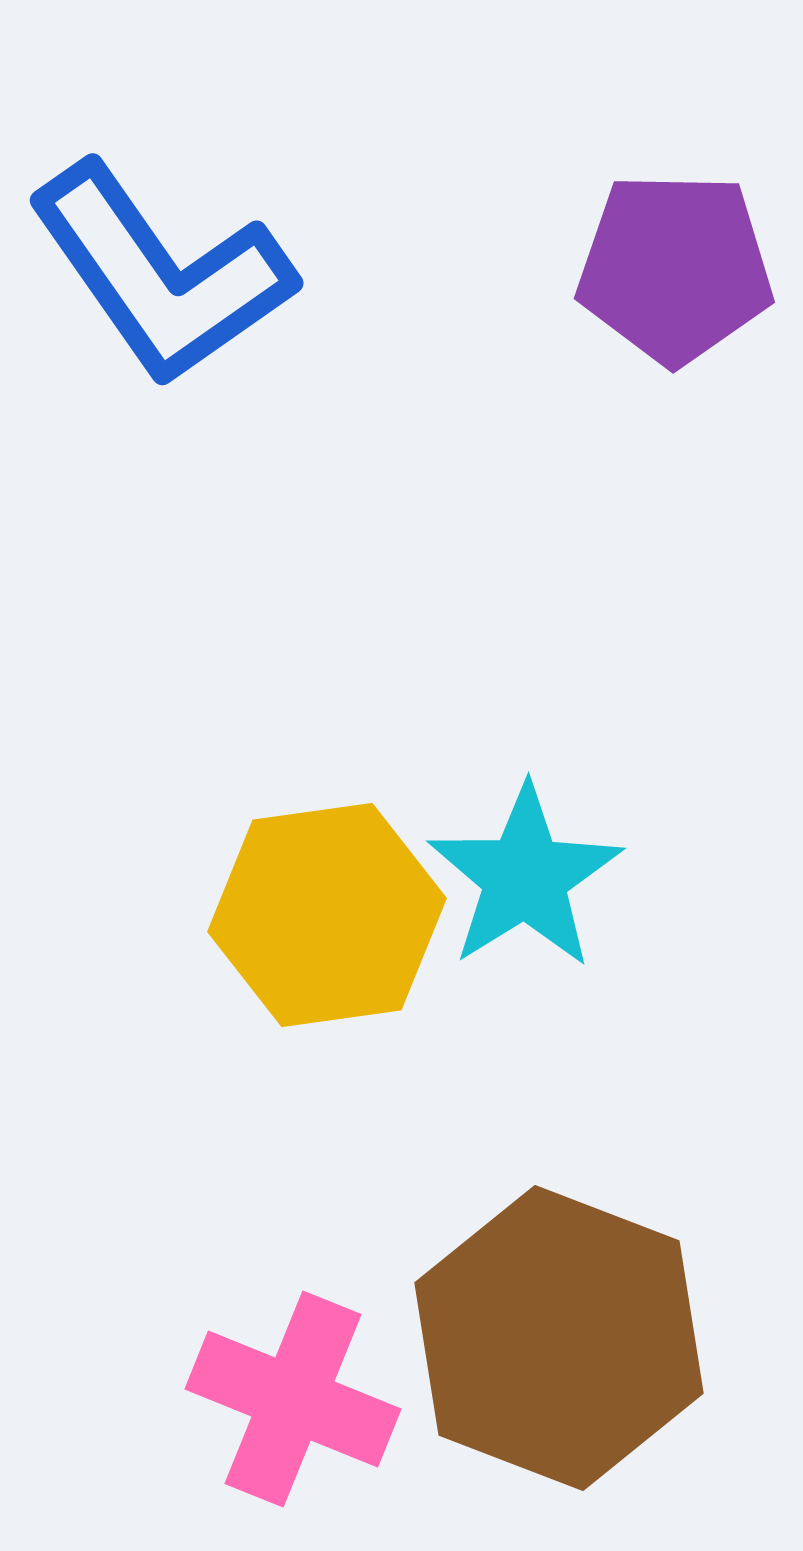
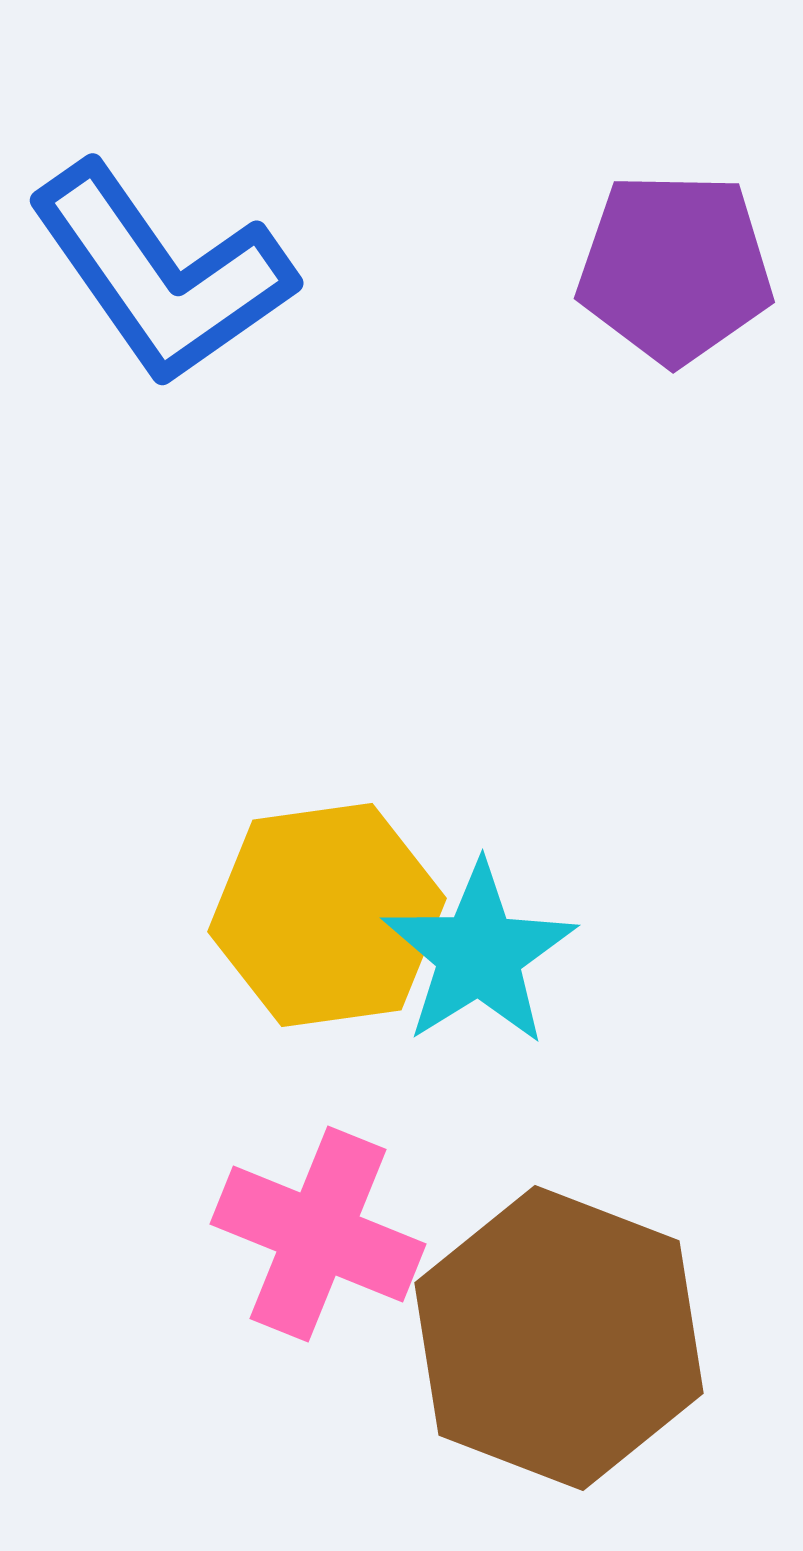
cyan star: moved 46 px left, 77 px down
pink cross: moved 25 px right, 165 px up
